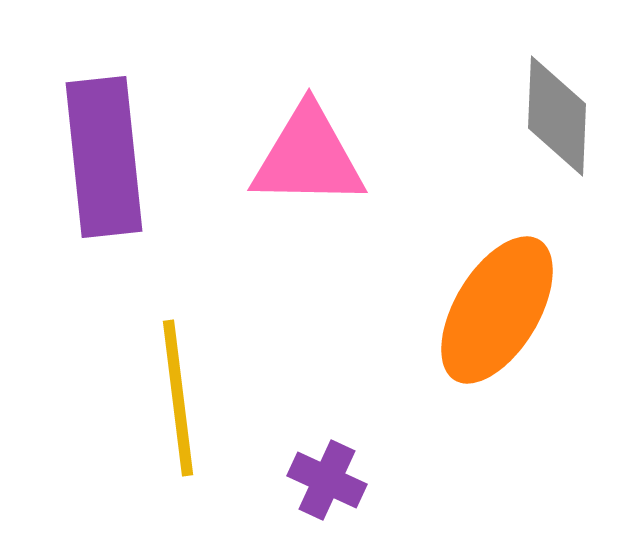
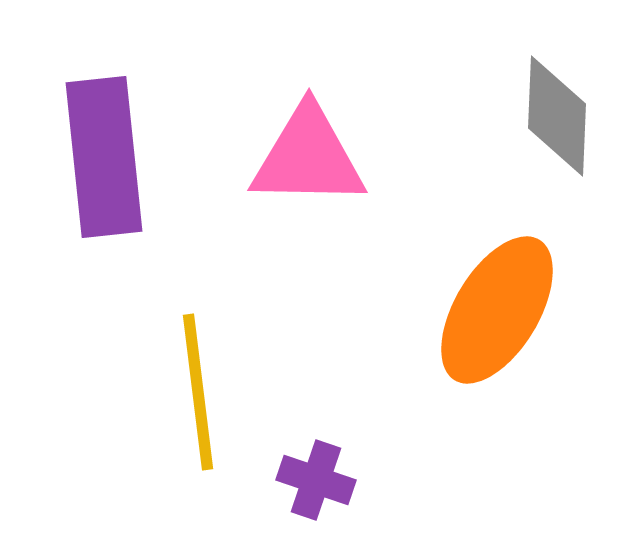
yellow line: moved 20 px right, 6 px up
purple cross: moved 11 px left; rotated 6 degrees counterclockwise
